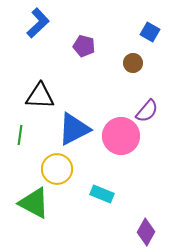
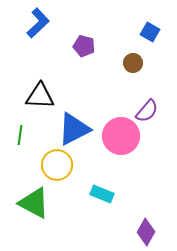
yellow circle: moved 4 px up
